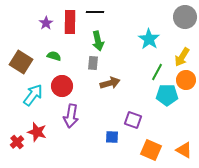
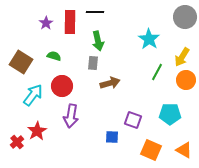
cyan pentagon: moved 3 px right, 19 px down
red star: moved 1 px up; rotated 24 degrees clockwise
